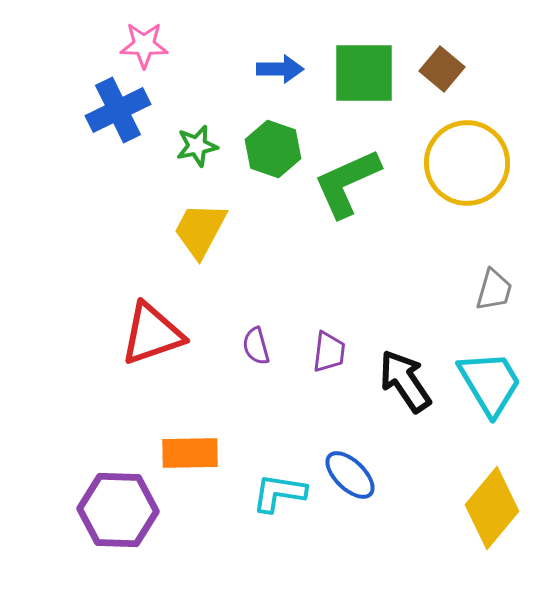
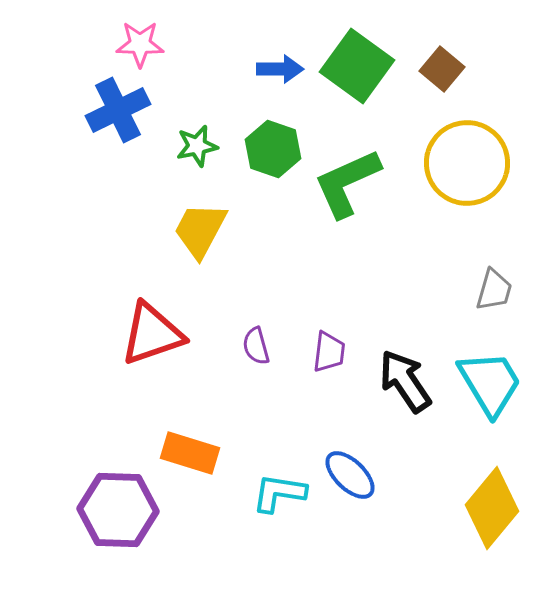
pink star: moved 4 px left, 1 px up
green square: moved 7 px left, 7 px up; rotated 36 degrees clockwise
orange rectangle: rotated 18 degrees clockwise
